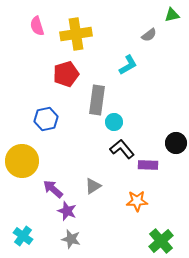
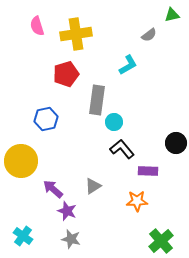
yellow circle: moved 1 px left
purple rectangle: moved 6 px down
